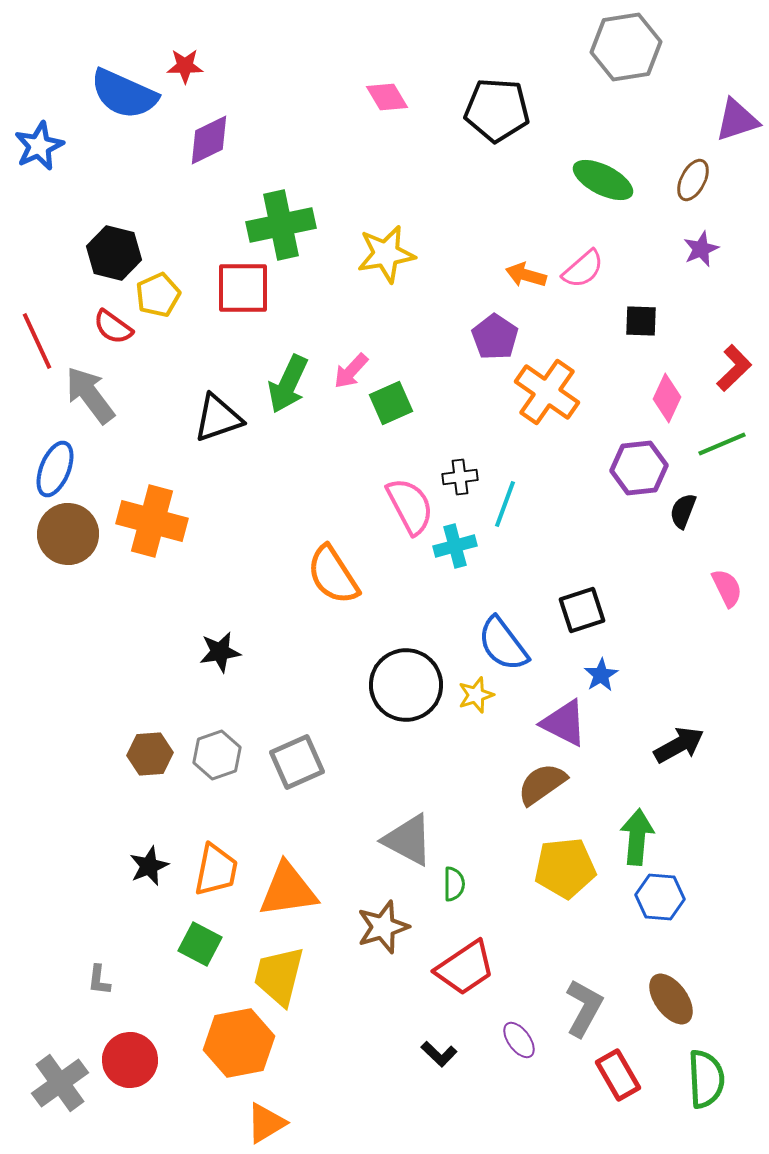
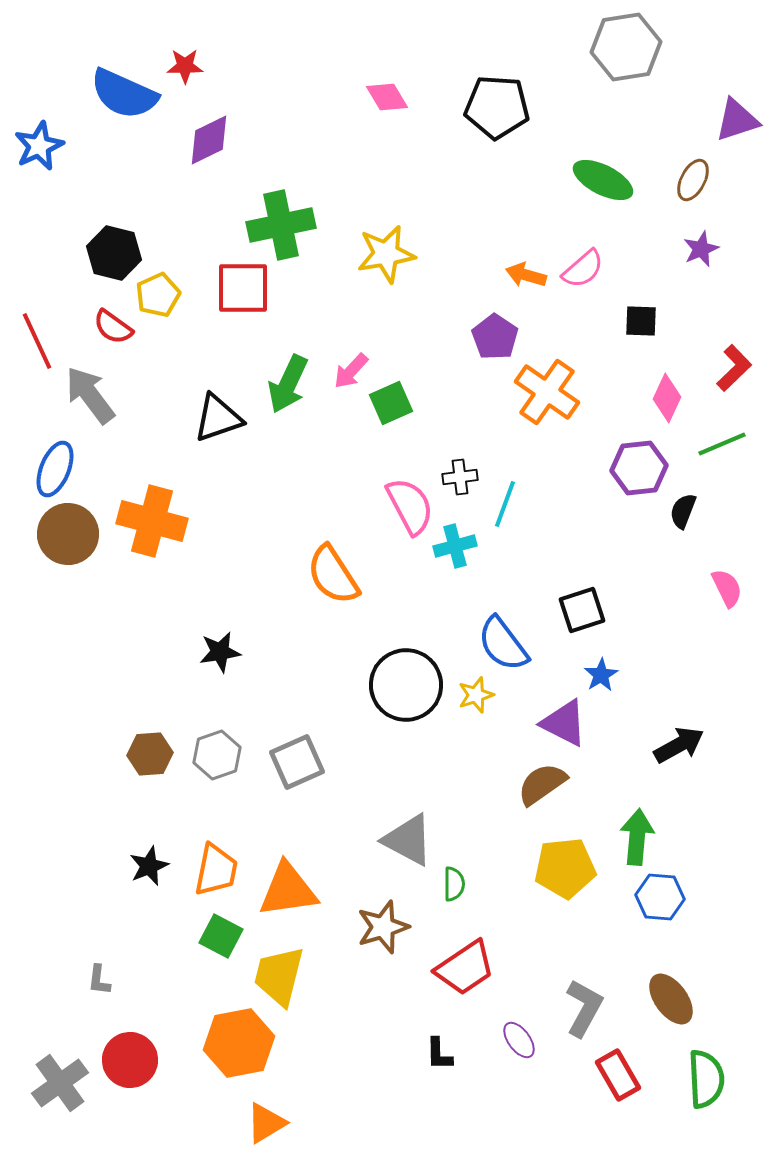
black pentagon at (497, 110): moved 3 px up
green square at (200, 944): moved 21 px right, 8 px up
black L-shape at (439, 1054): rotated 45 degrees clockwise
